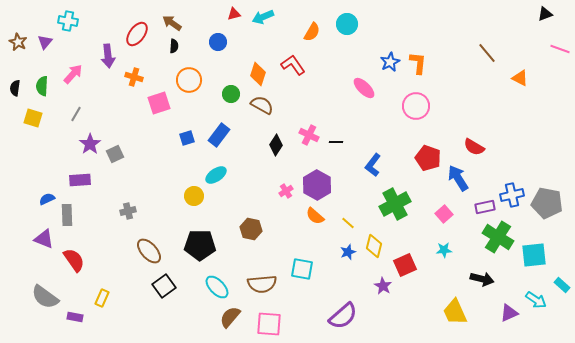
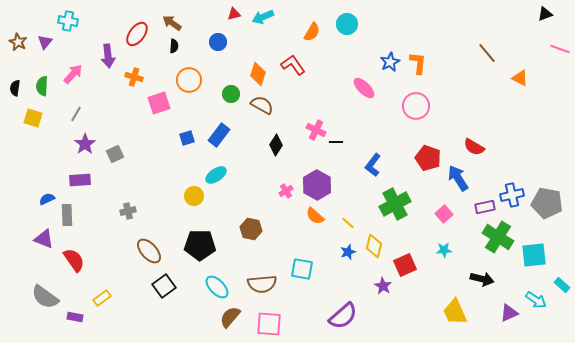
pink cross at (309, 135): moved 7 px right, 5 px up
purple star at (90, 144): moved 5 px left
yellow rectangle at (102, 298): rotated 30 degrees clockwise
